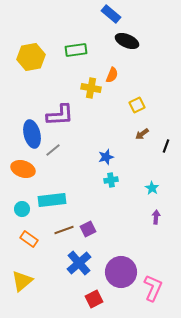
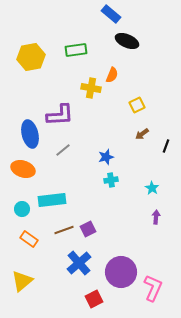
blue ellipse: moved 2 px left
gray line: moved 10 px right
